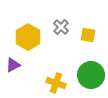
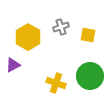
gray cross: rotated 28 degrees clockwise
green circle: moved 1 px left, 1 px down
